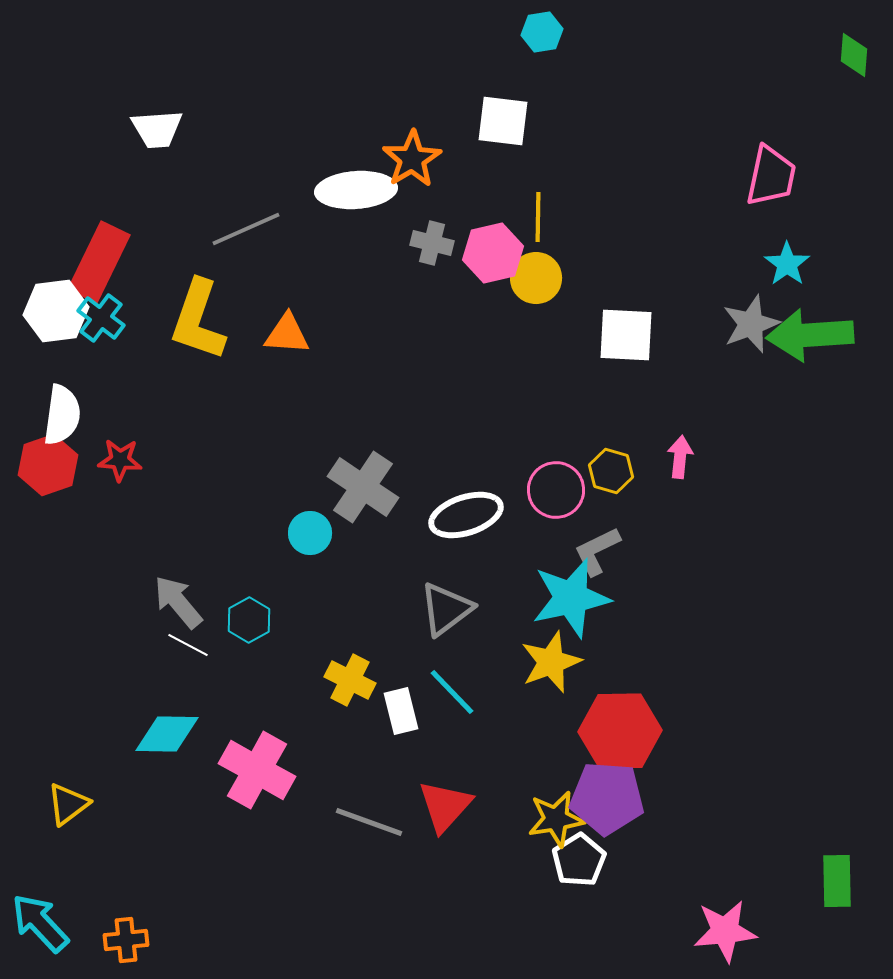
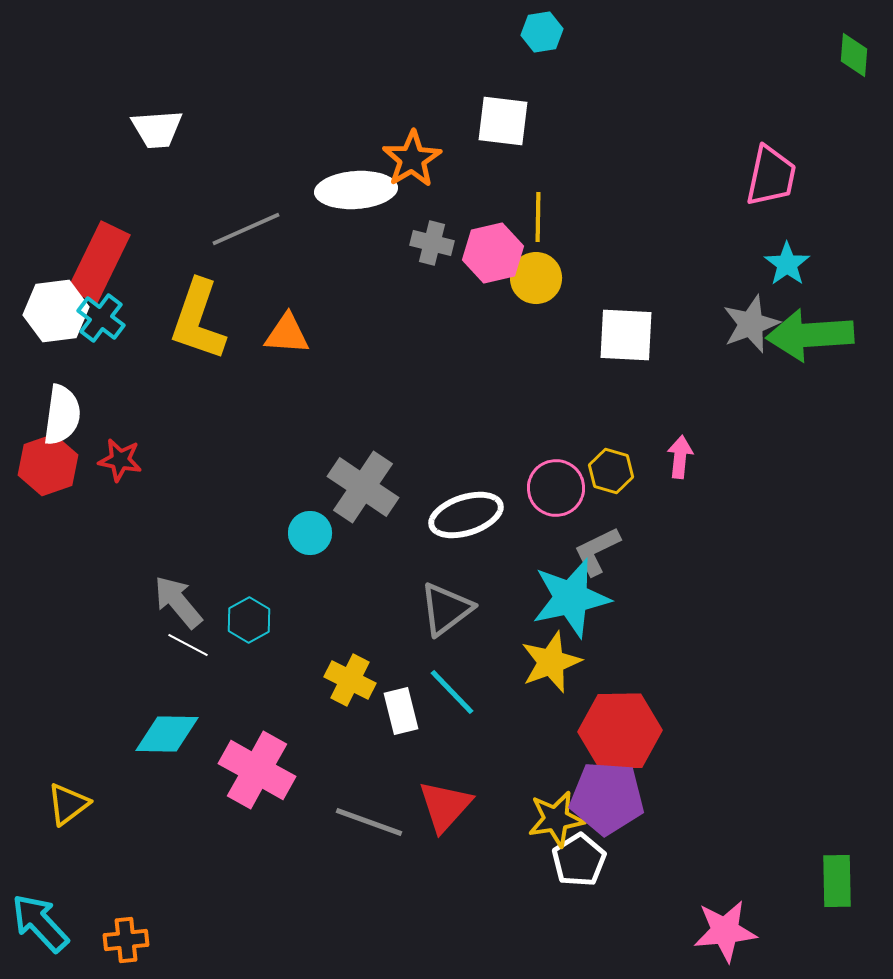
red star at (120, 460): rotated 6 degrees clockwise
pink circle at (556, 490): moved 2 px up
